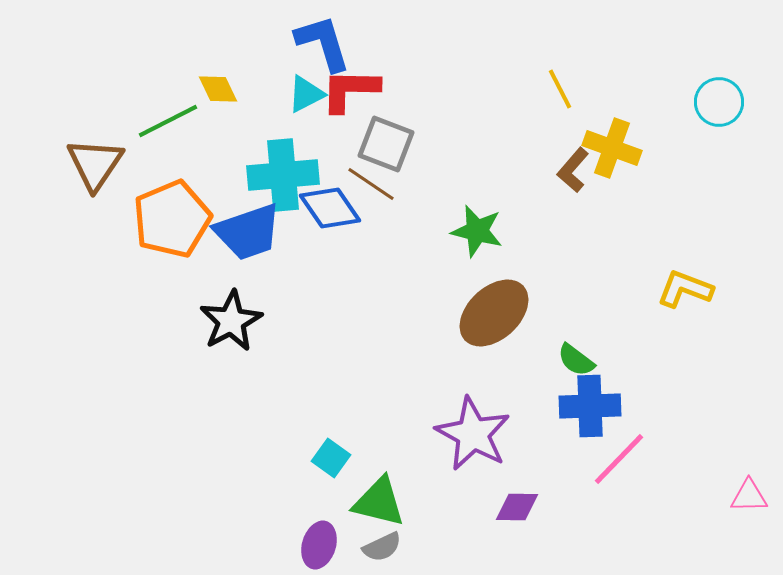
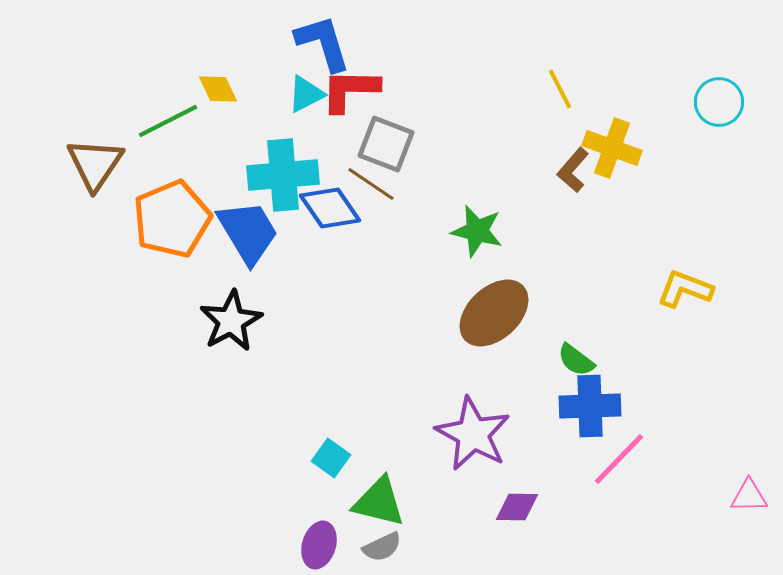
blue trapezoid: rotated 102 degrees counterclockwise
